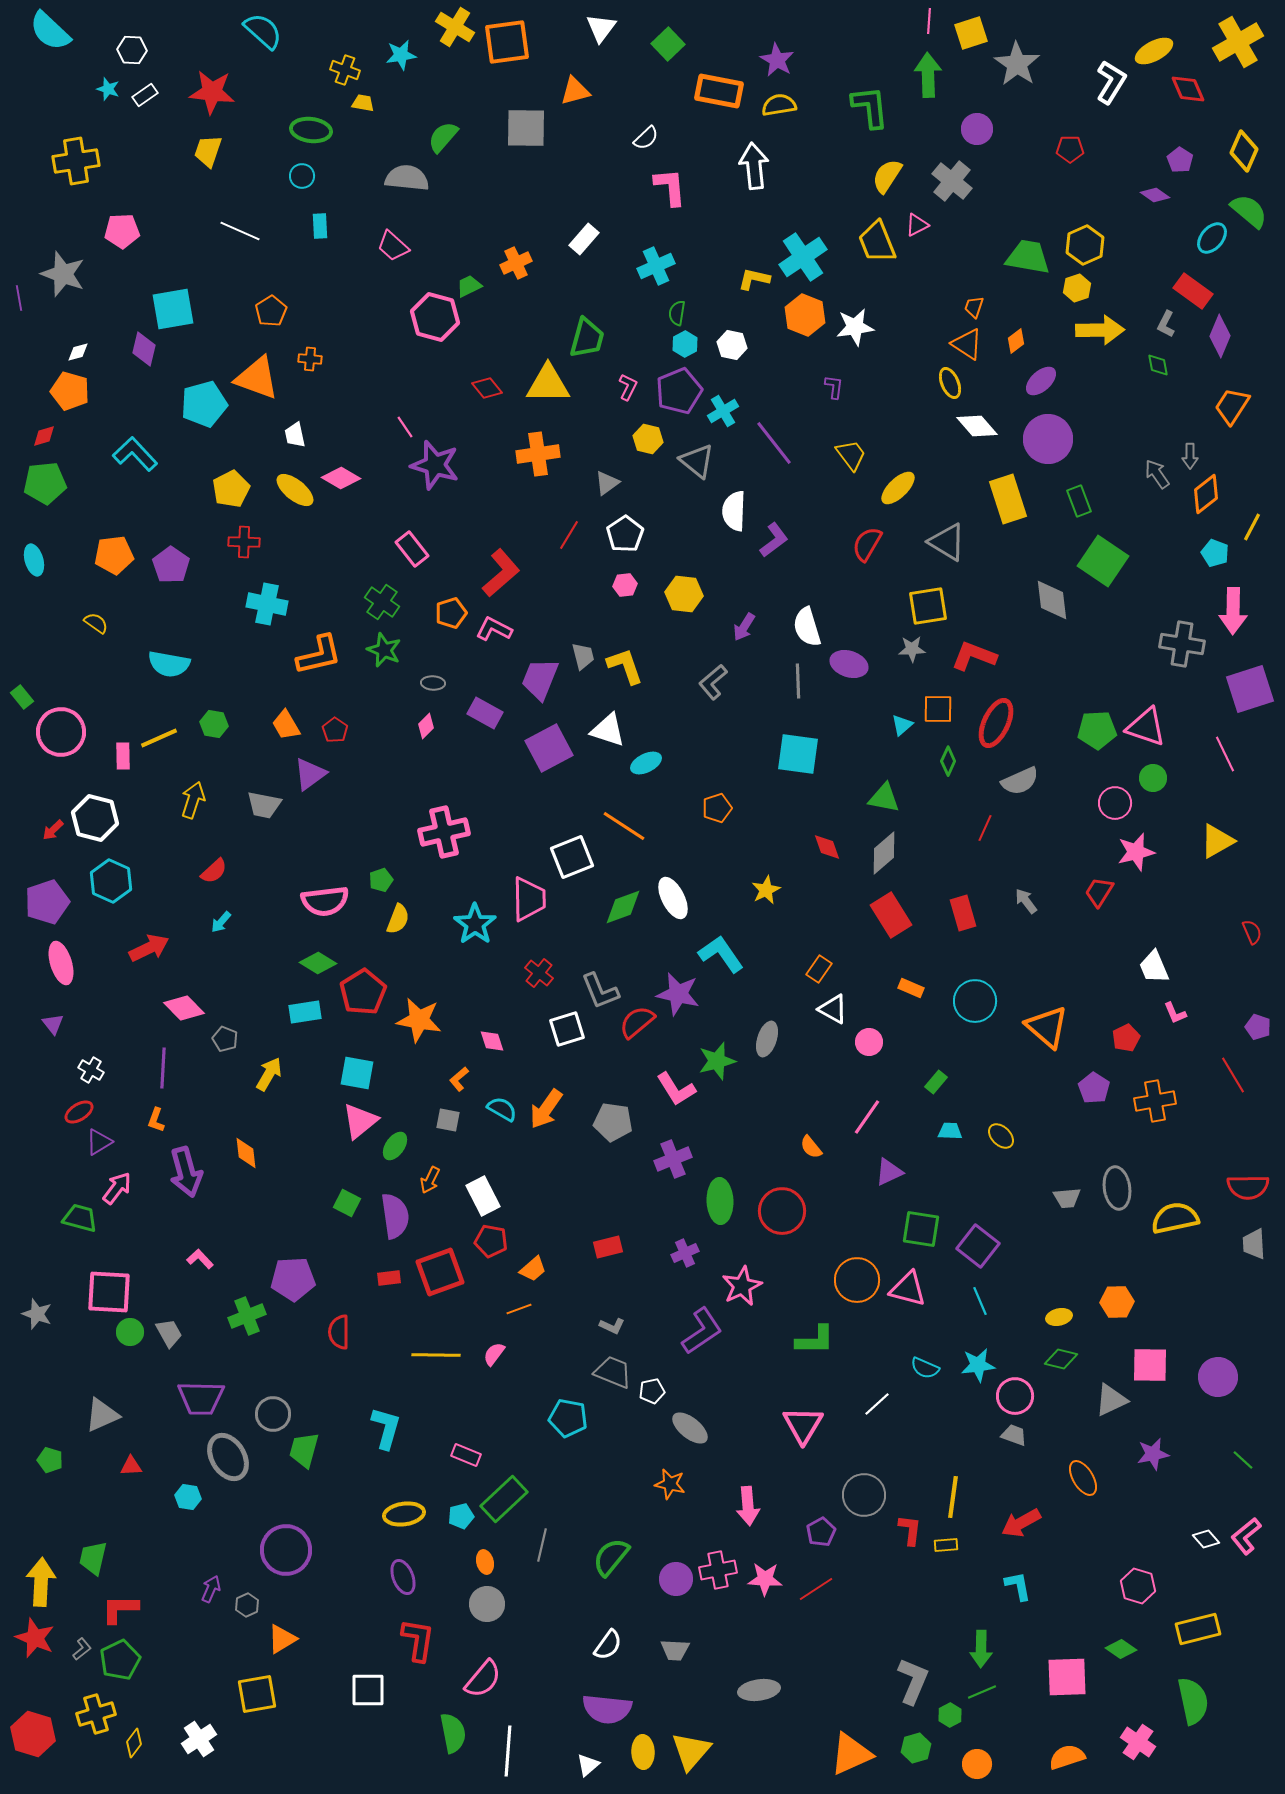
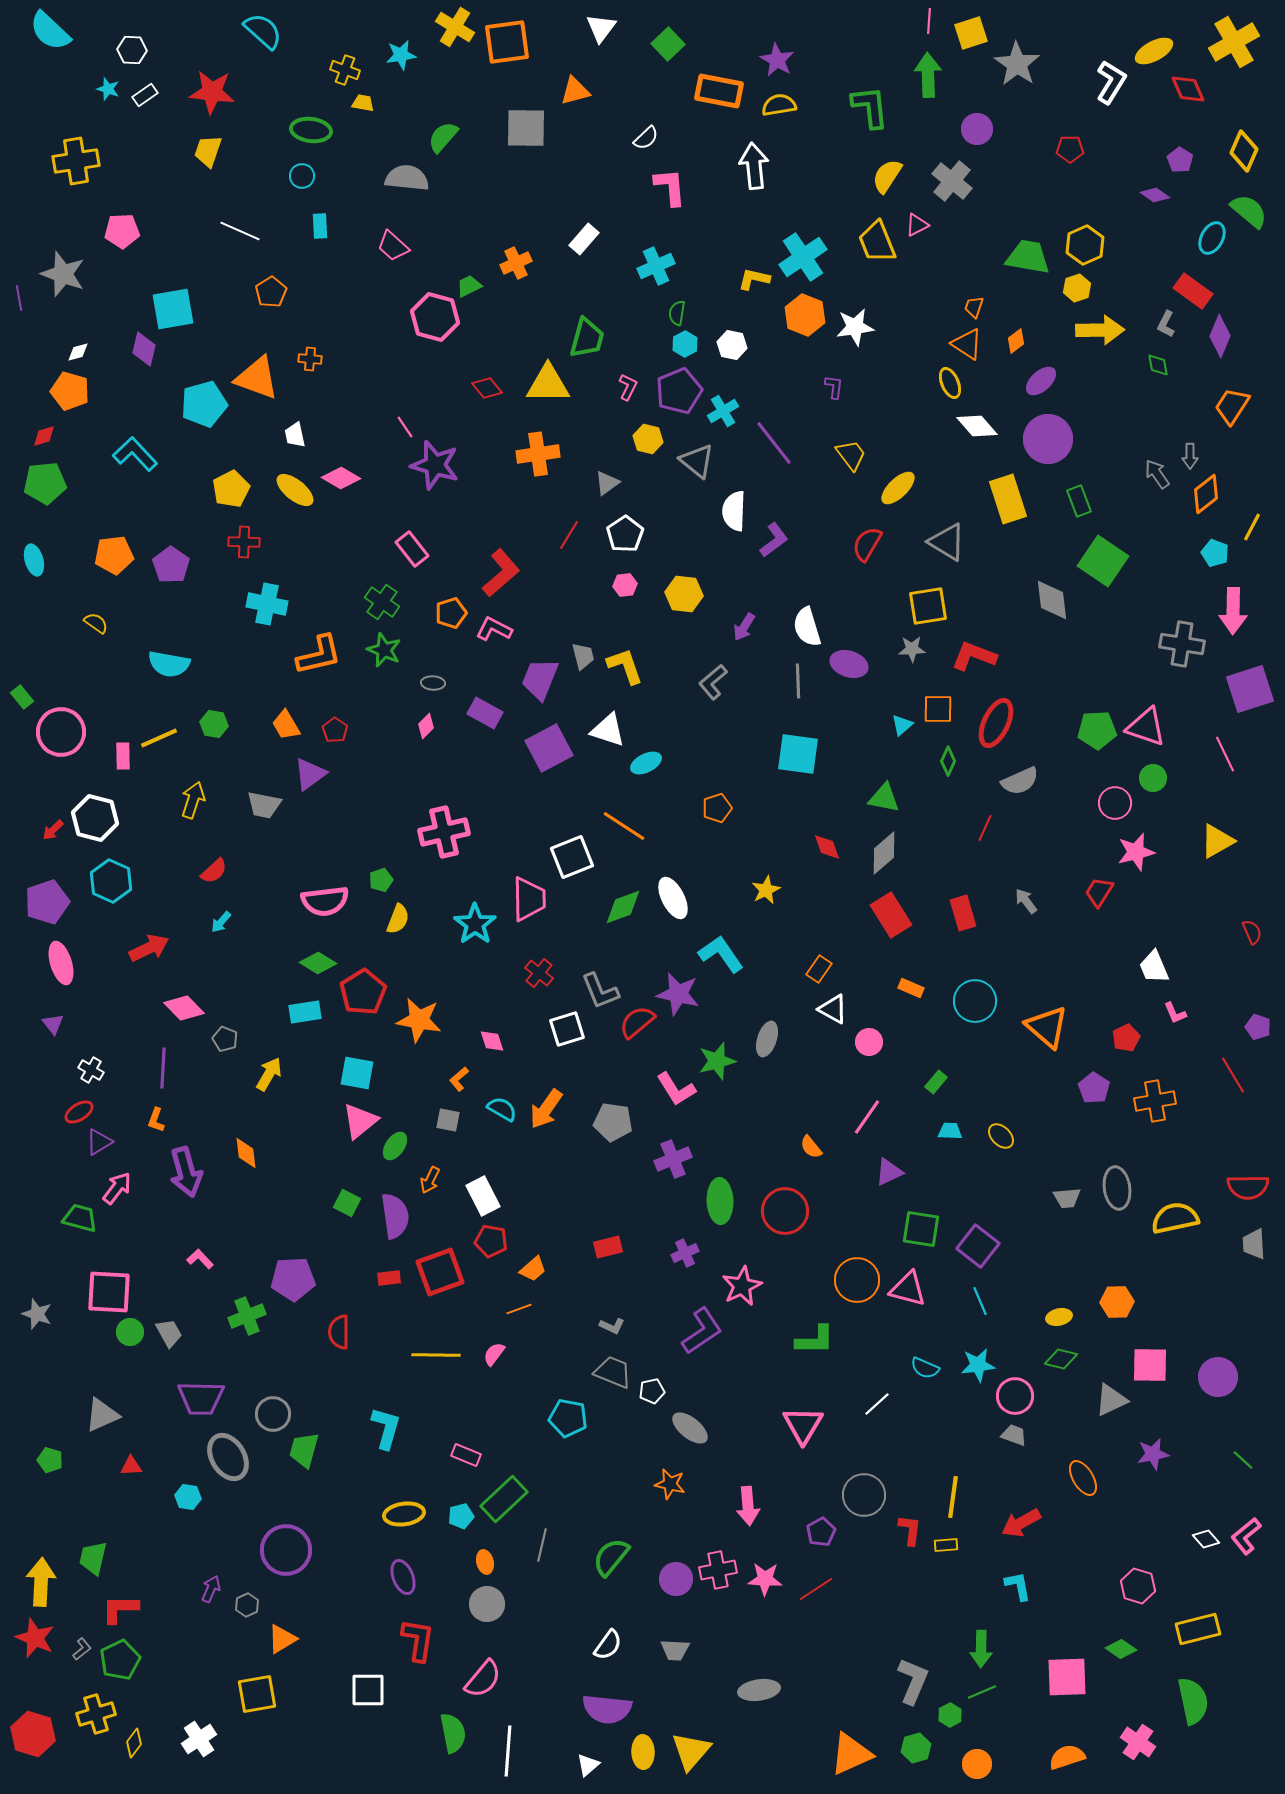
yellow cross at (1238, 42): moved 4 px left
cyan ellipse at (1212, 238): rotated 12 degrees counterclockwise
orange pentagon at (271, 311): moved 19 px up
red circle at (782, 1211): moved 3 px right
